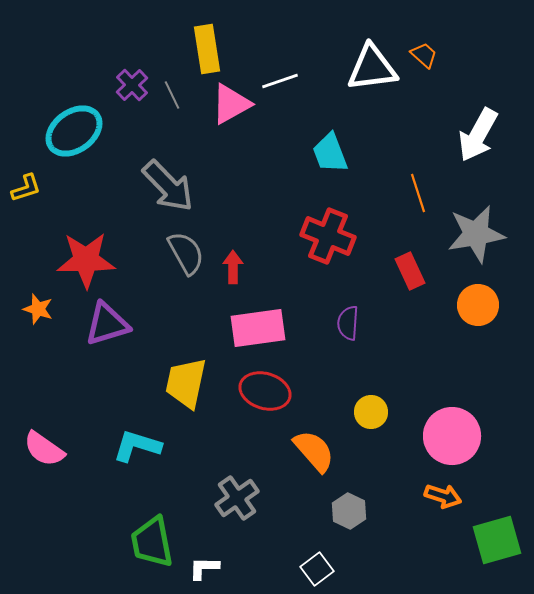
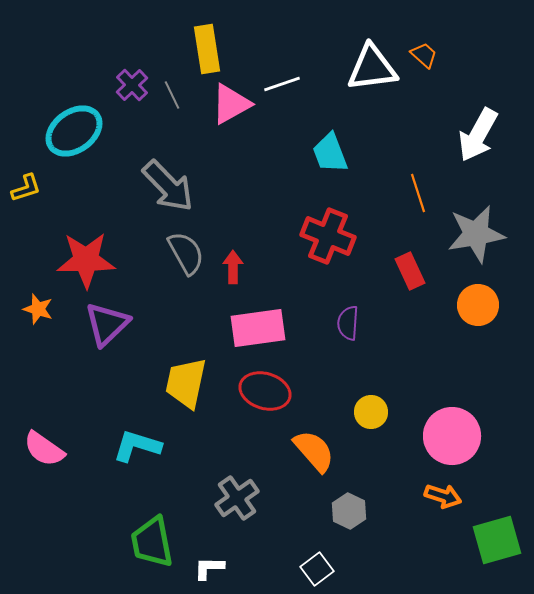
white line: moved 2 px right, 3 px down
purple triangle: rotated 27 degrees counterclockwise
white L-shape: moved 5 px right
